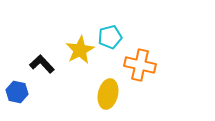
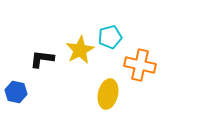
black L-shape: moved 5 px up; rotated 40 degrees counterclockwise
blue hexagon: moved 1 px left
